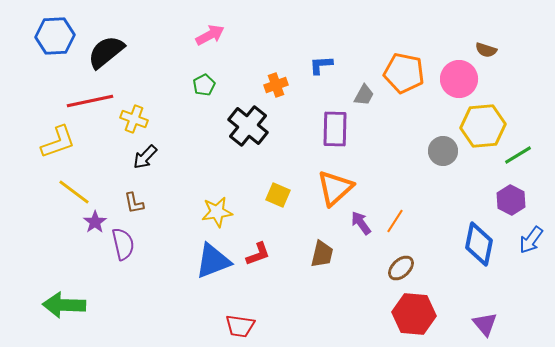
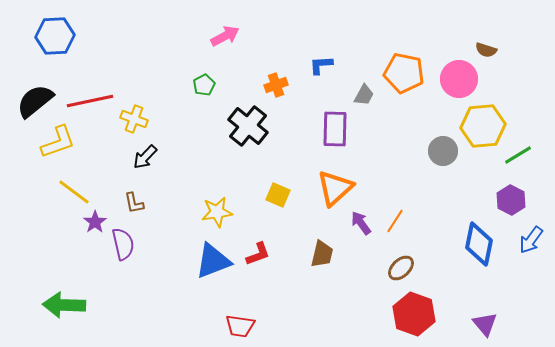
pink arrow: moved 15 px right, 1 px down
black semicircle: moved 71 px left, 49 px down
red hexagon: rotated 15 degrees clockwise
